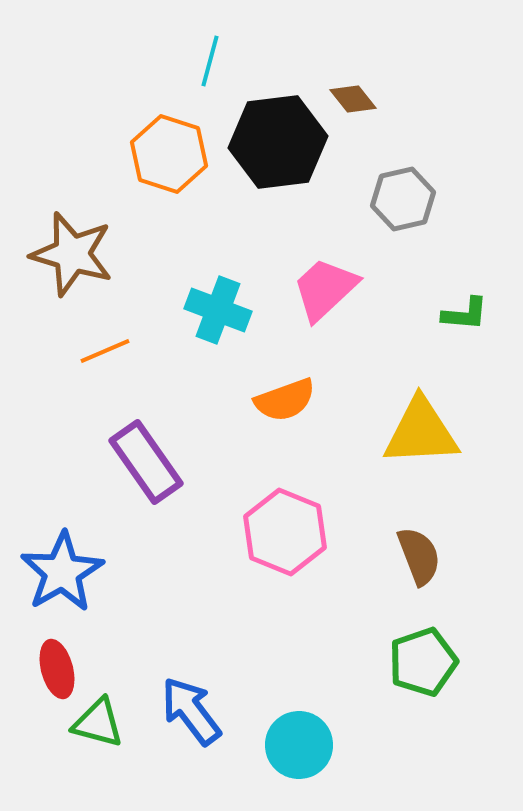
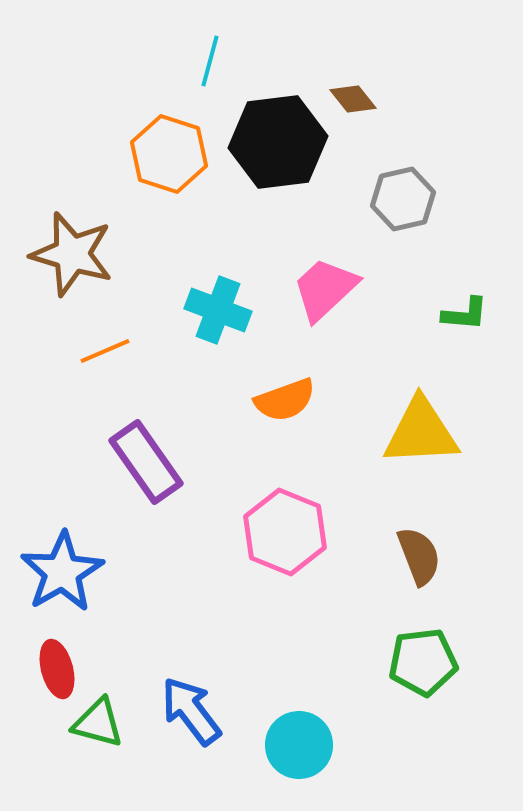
green pentagon: rotated 12 degrees clockwise
